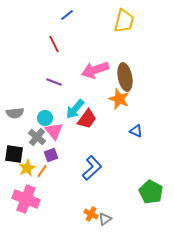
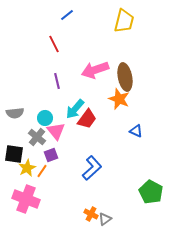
purple line: moved 3 px right, 1 px up; rotated 56 degrees clockwise
pink triangle: moved 2 px right
